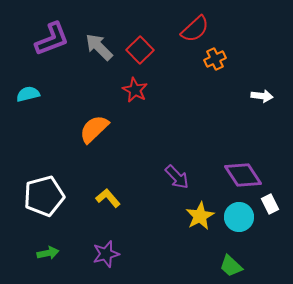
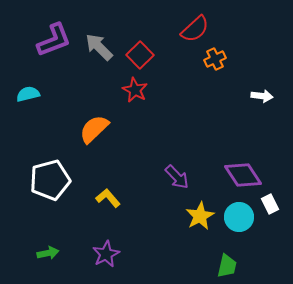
purple L-shape: moved 2 px right, 1 px down
red square: moved 5 px down
white pentagon: moved 6 px right, 16 px up
purple star: rotated 12 degrees counterclockwise
green trapezoid: moved 4 px left; rotated 120 degrees counterclockwise
